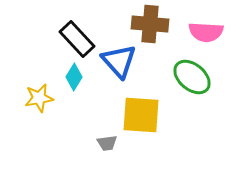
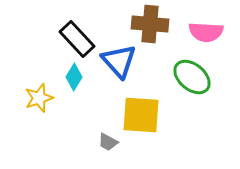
yellow star: rotated 8 degrees counterclockwise
gray trapezoid: moved 1 px right, 1 px up; rotated 35 degrees clockwise
